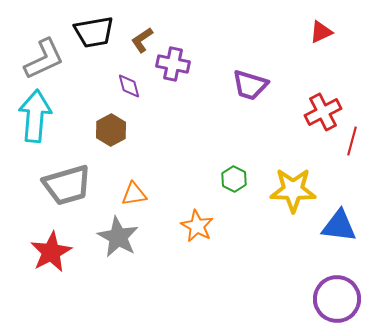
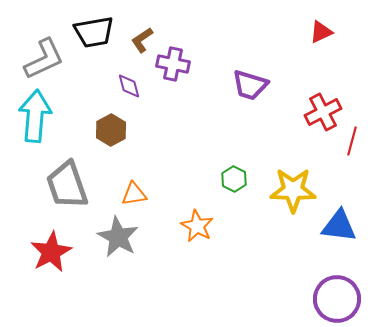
gray trapezoid: rotated 87 degrees clockwise
